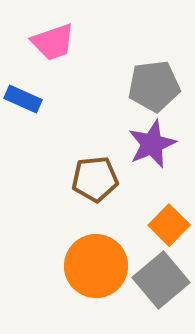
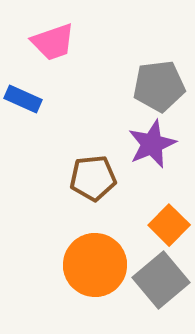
gray pentagon: moved 5 px right
brown pentagon: moved 2 px left, 1 px up
orange circle: moved 1 px left, 1 px up
